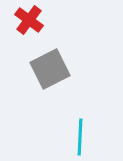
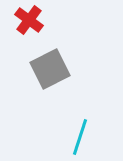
cyan line: rotated 15 degrees clockwise
